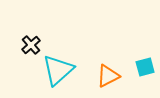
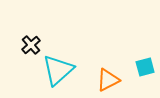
orange triangle: moved 4 px down
